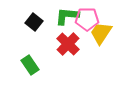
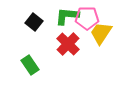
pink pentagon: moved 1 px up
